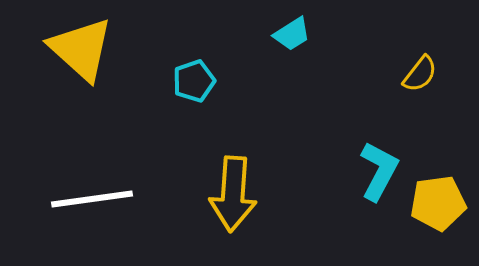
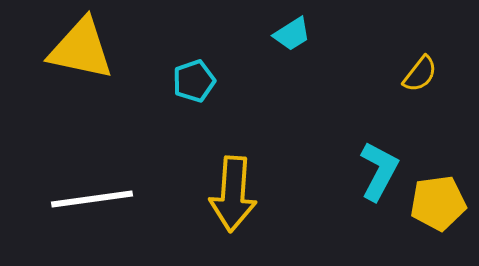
yellow triangle: rotated 30 degrees counterclockwise
